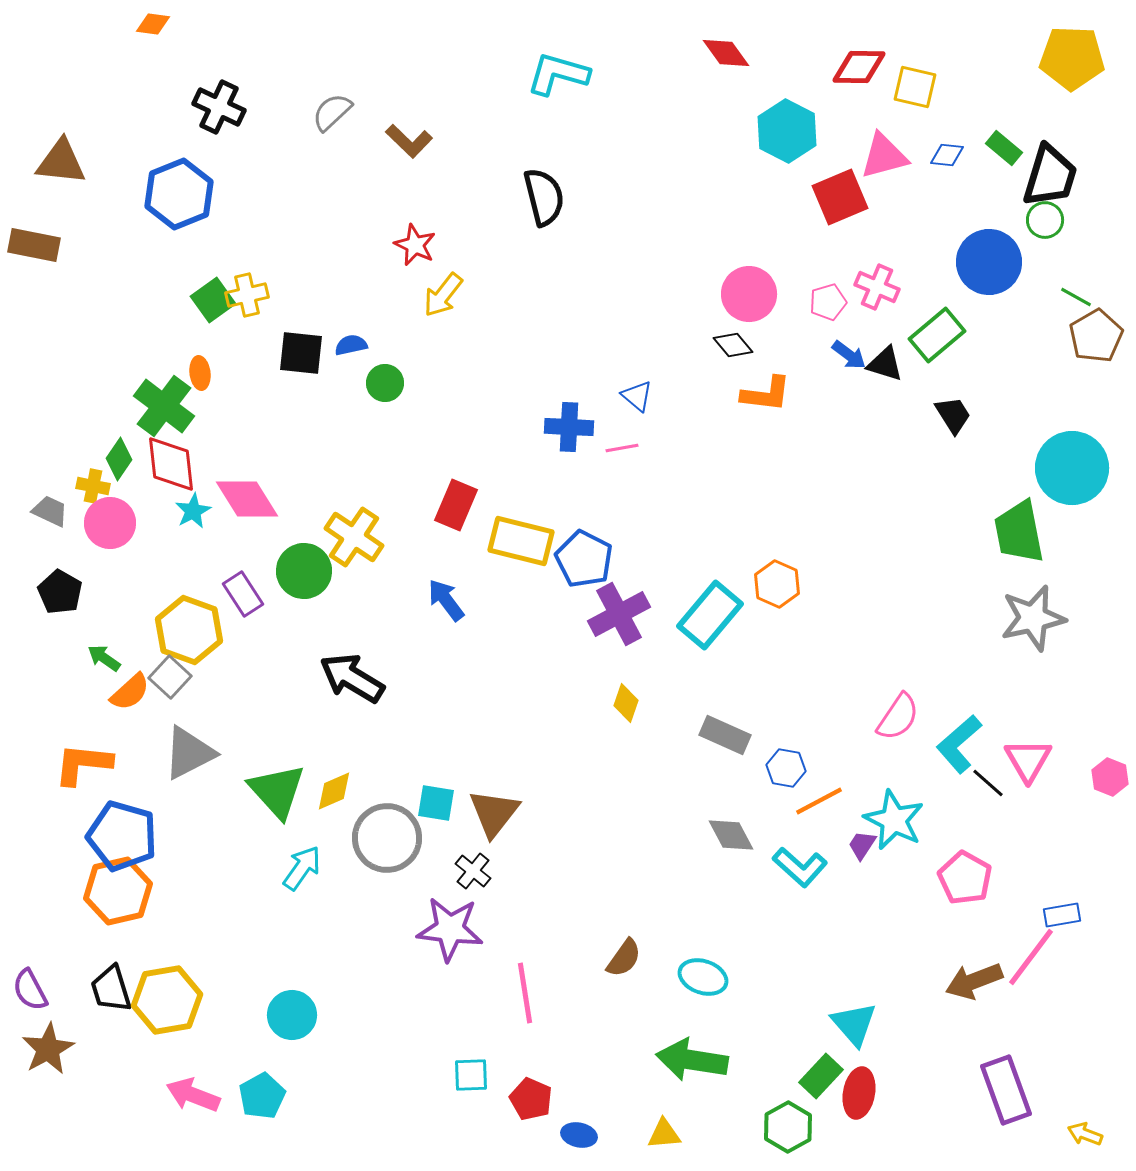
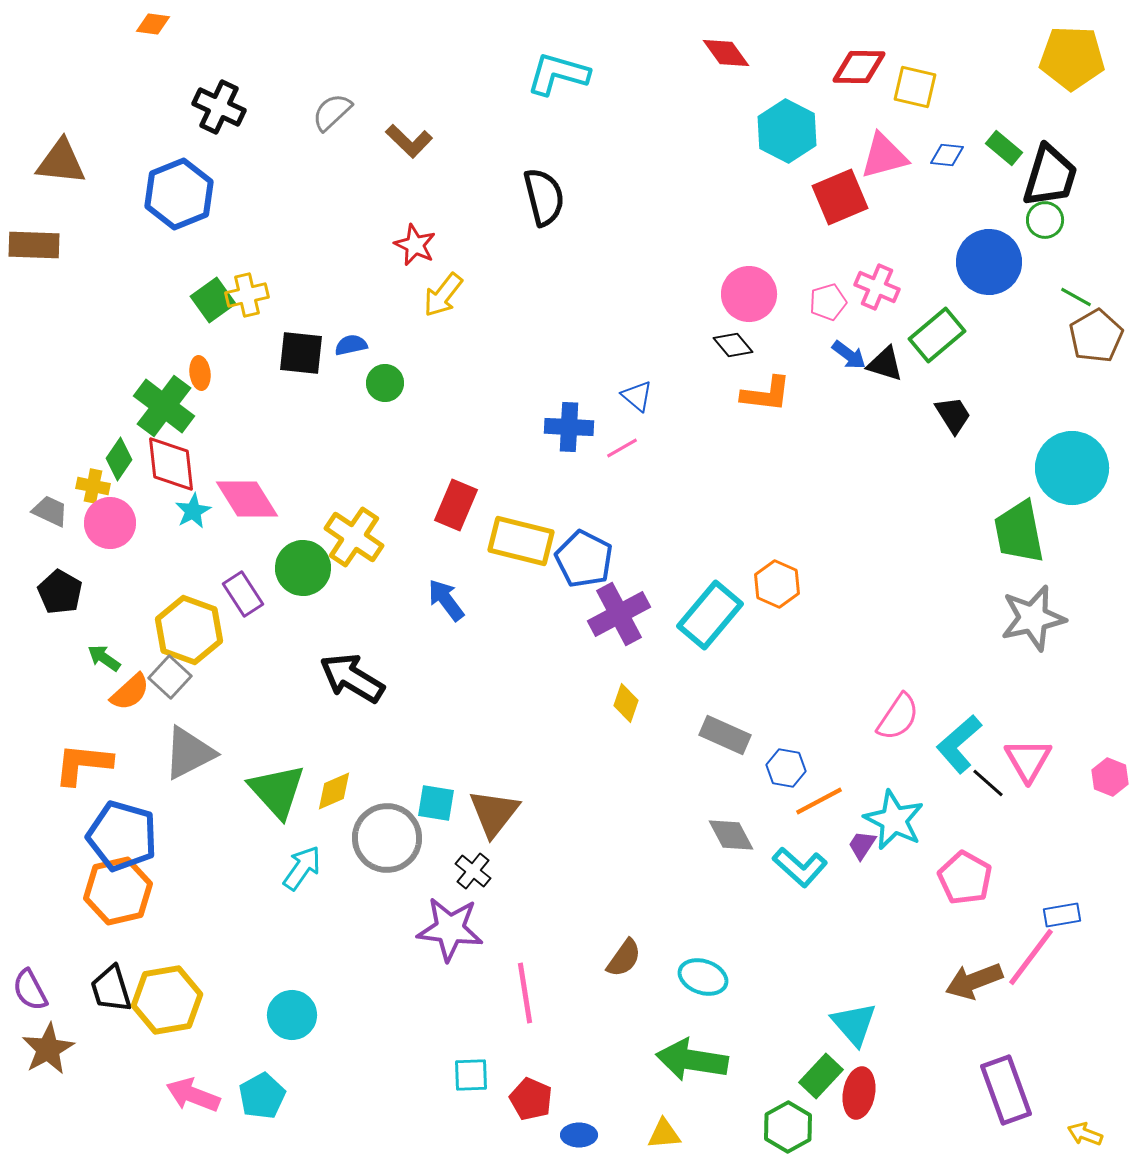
brown rectangle at (34, 245): rotated 9 degrees counterclockwise
pink line at (622, 448): rotated 20 degrees counterclockwise
green circle at (304, 571): moved 1 px left, 3 px up
blue ellipse at (579, 1135): rotated 12 degrees counterclockwise
